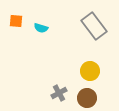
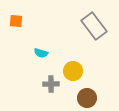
cyan semicircle: moved 25 px down
yellow circle: moved 17 px left
gray cross: moved 8 px left, 9 px up; rotated 28 degrees clockwise
